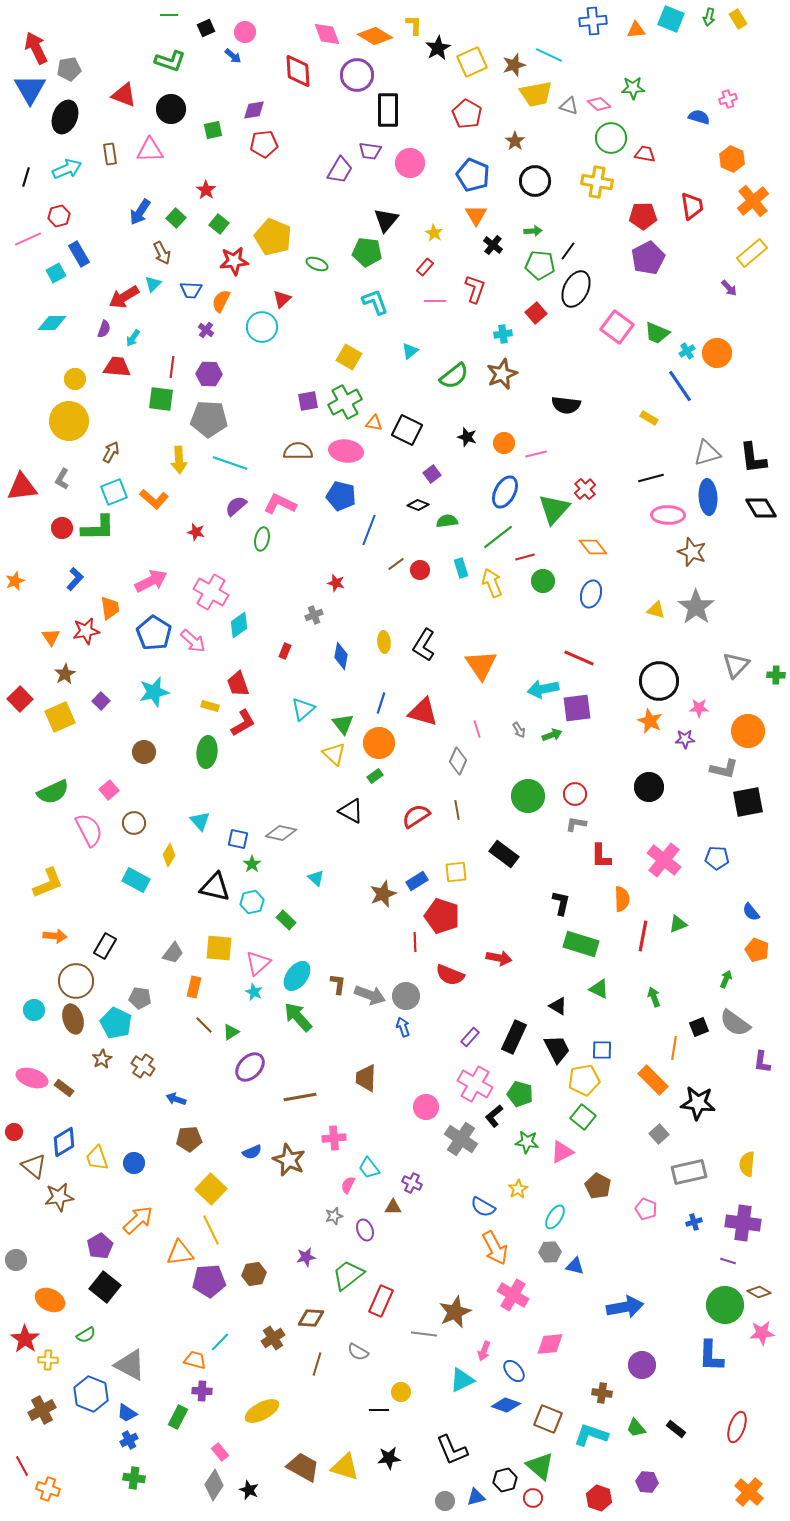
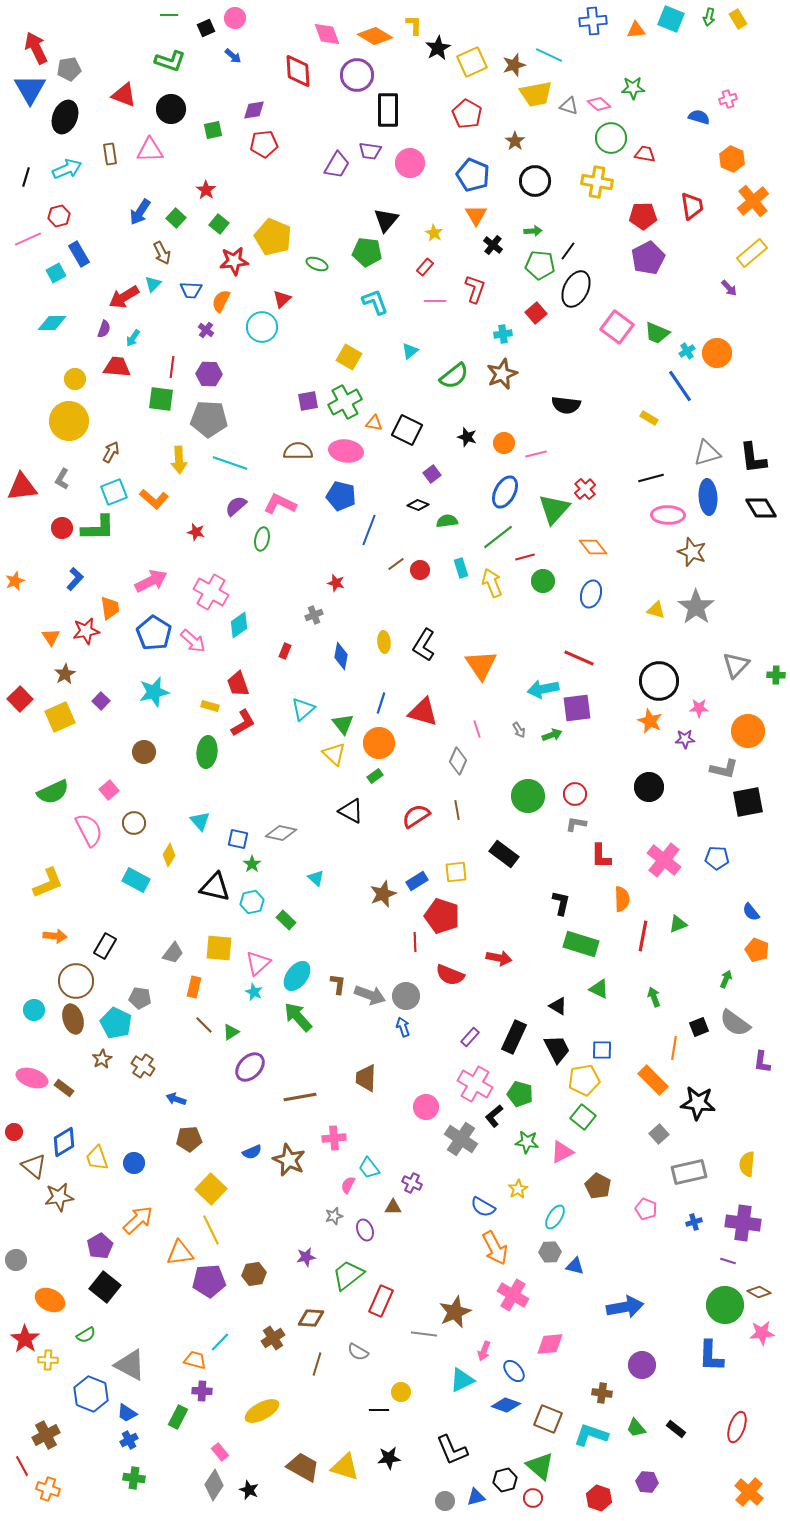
pink circle at (245, 32): moved 10 px left, 14 px up
purple trapezoid at (340, 170): moved 3 px left, 5 px up
brown cross at (42, 1410): moved 4 px right, 25 px down
